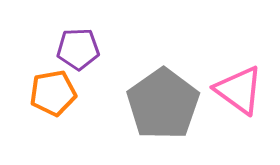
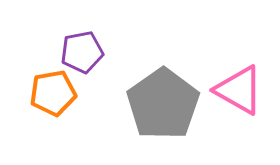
purple pentagon: moved 4 px right, 3 px down; rotated 9 degrees counterclockwise
pink triangle: rotated 6 degrees counterclockwise
